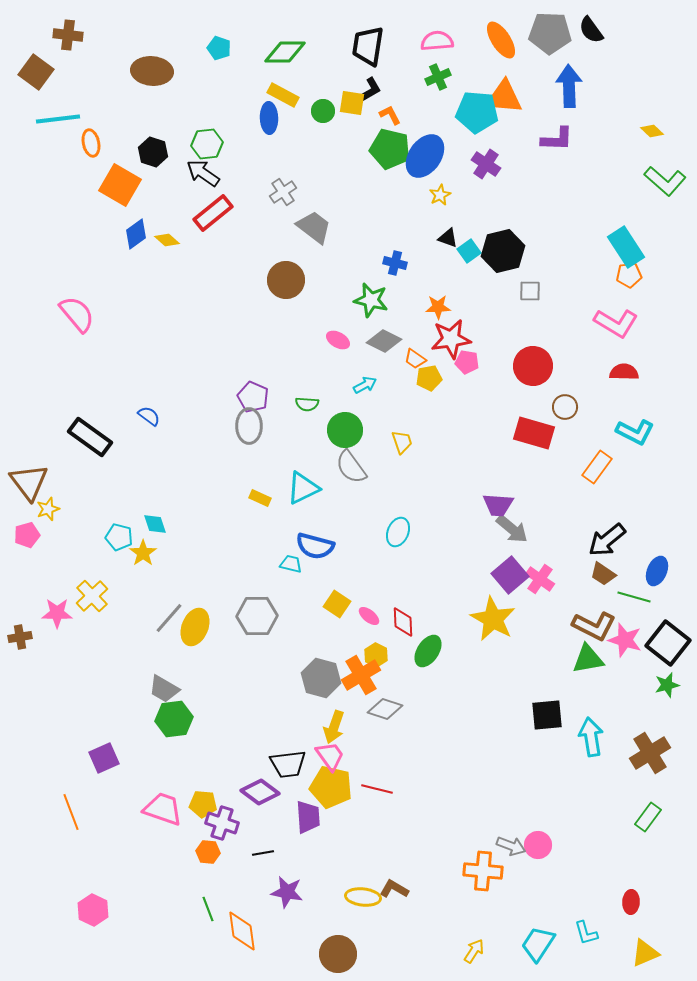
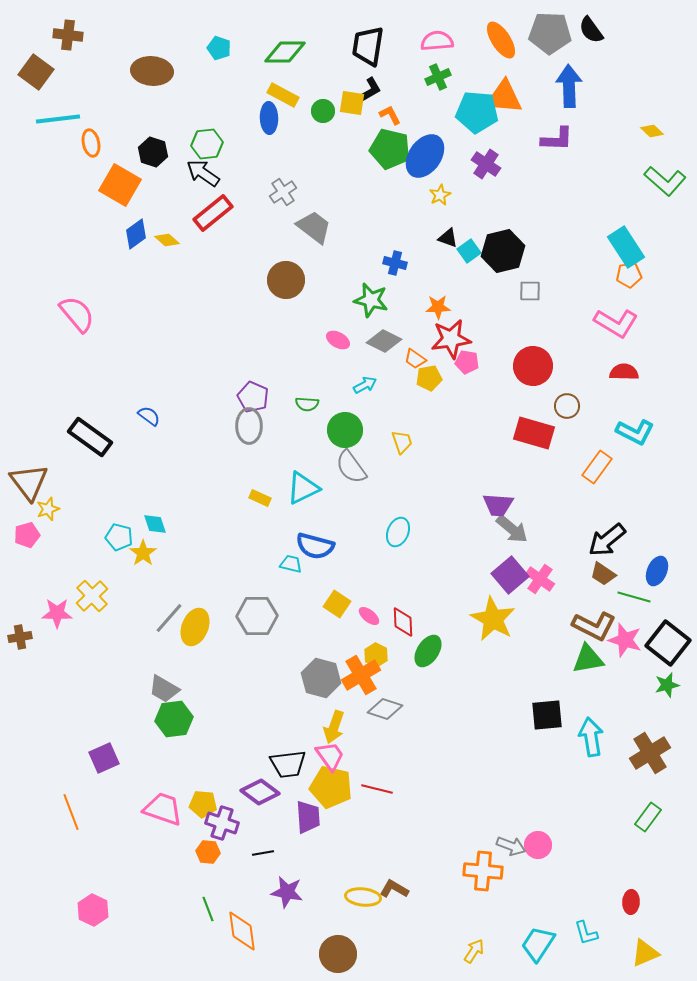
brown circle at (565, 407): moved 2 px right, 1 px up
